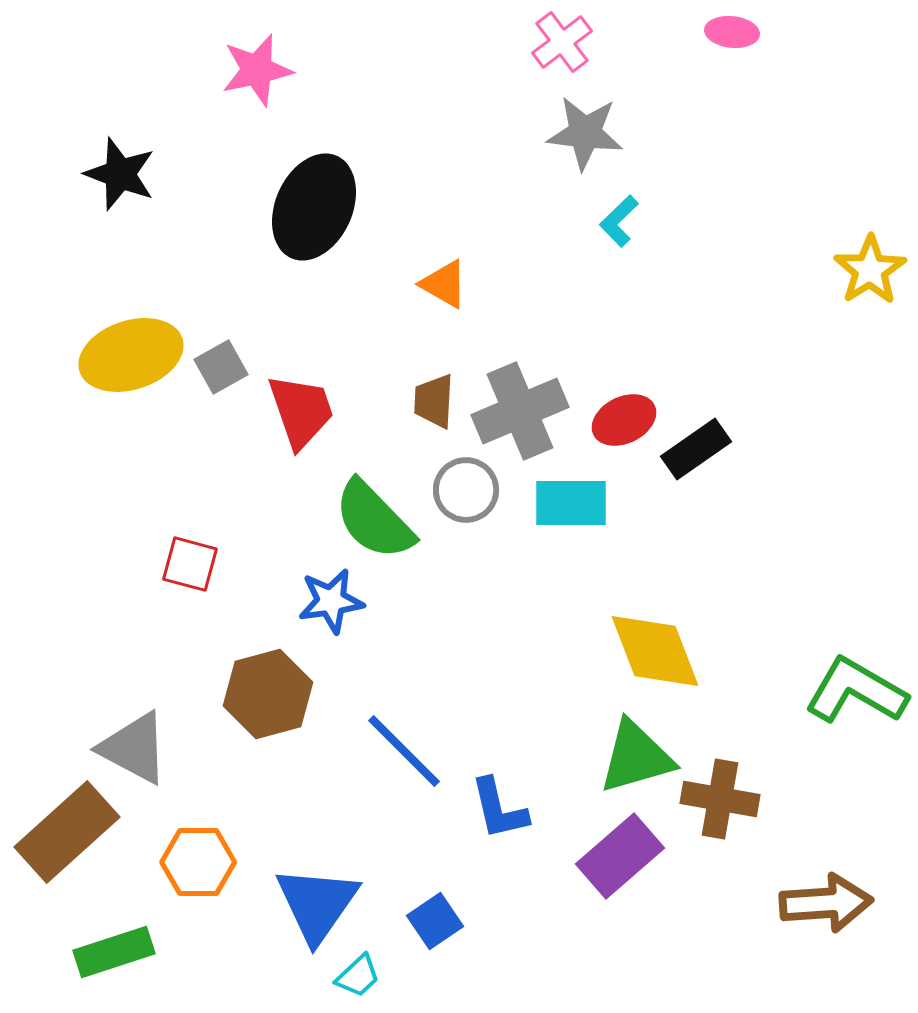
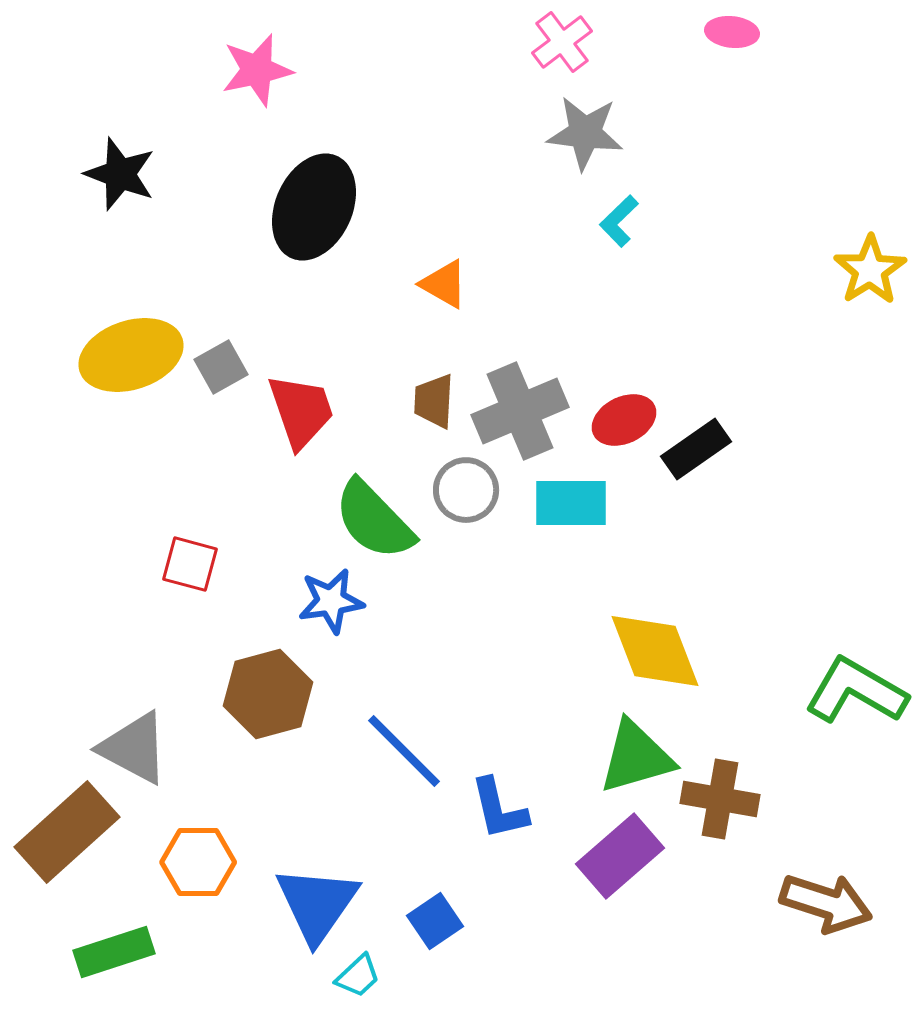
brown arrow: rotated 22 degrees clockwise
